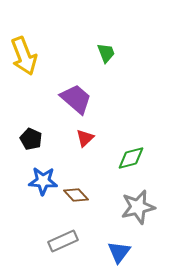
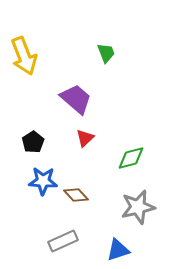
black pentagon: moved 2 px right, 3 px down; rotated 15 degrees clockwise
blue triangle: moved 1 px left, 2 px up; rotated 35 degrees clockwise
